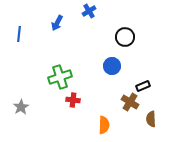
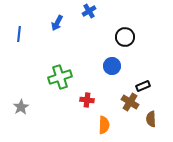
red cross: moved 14 px right
